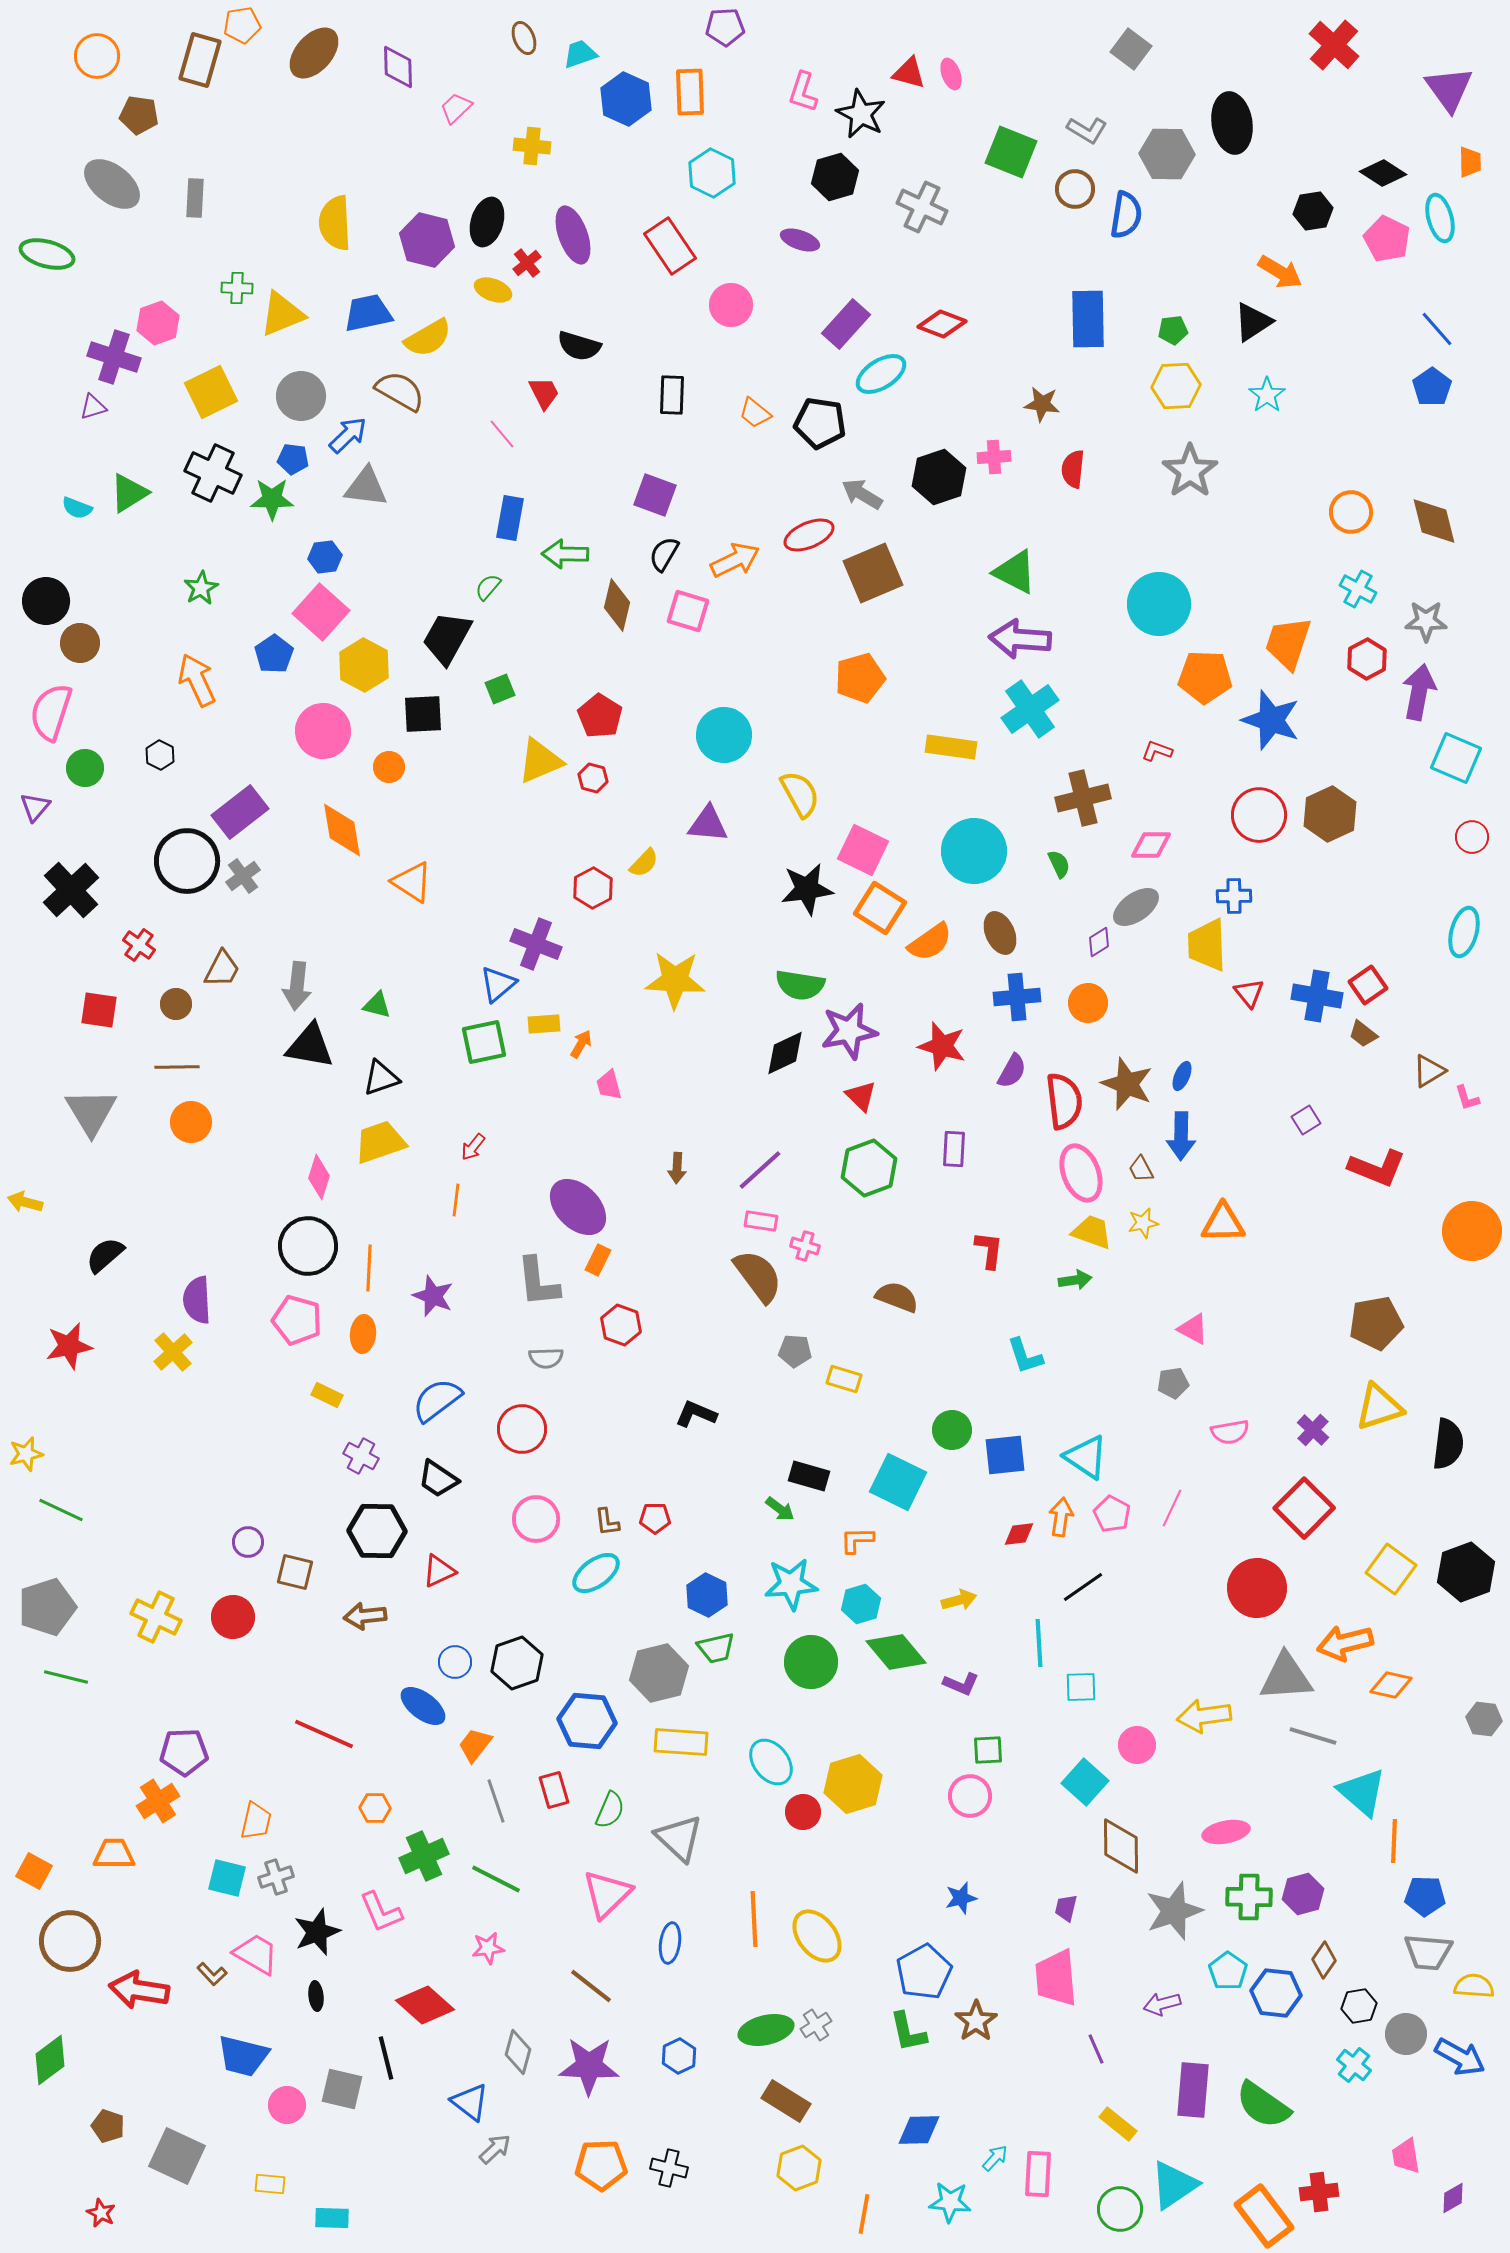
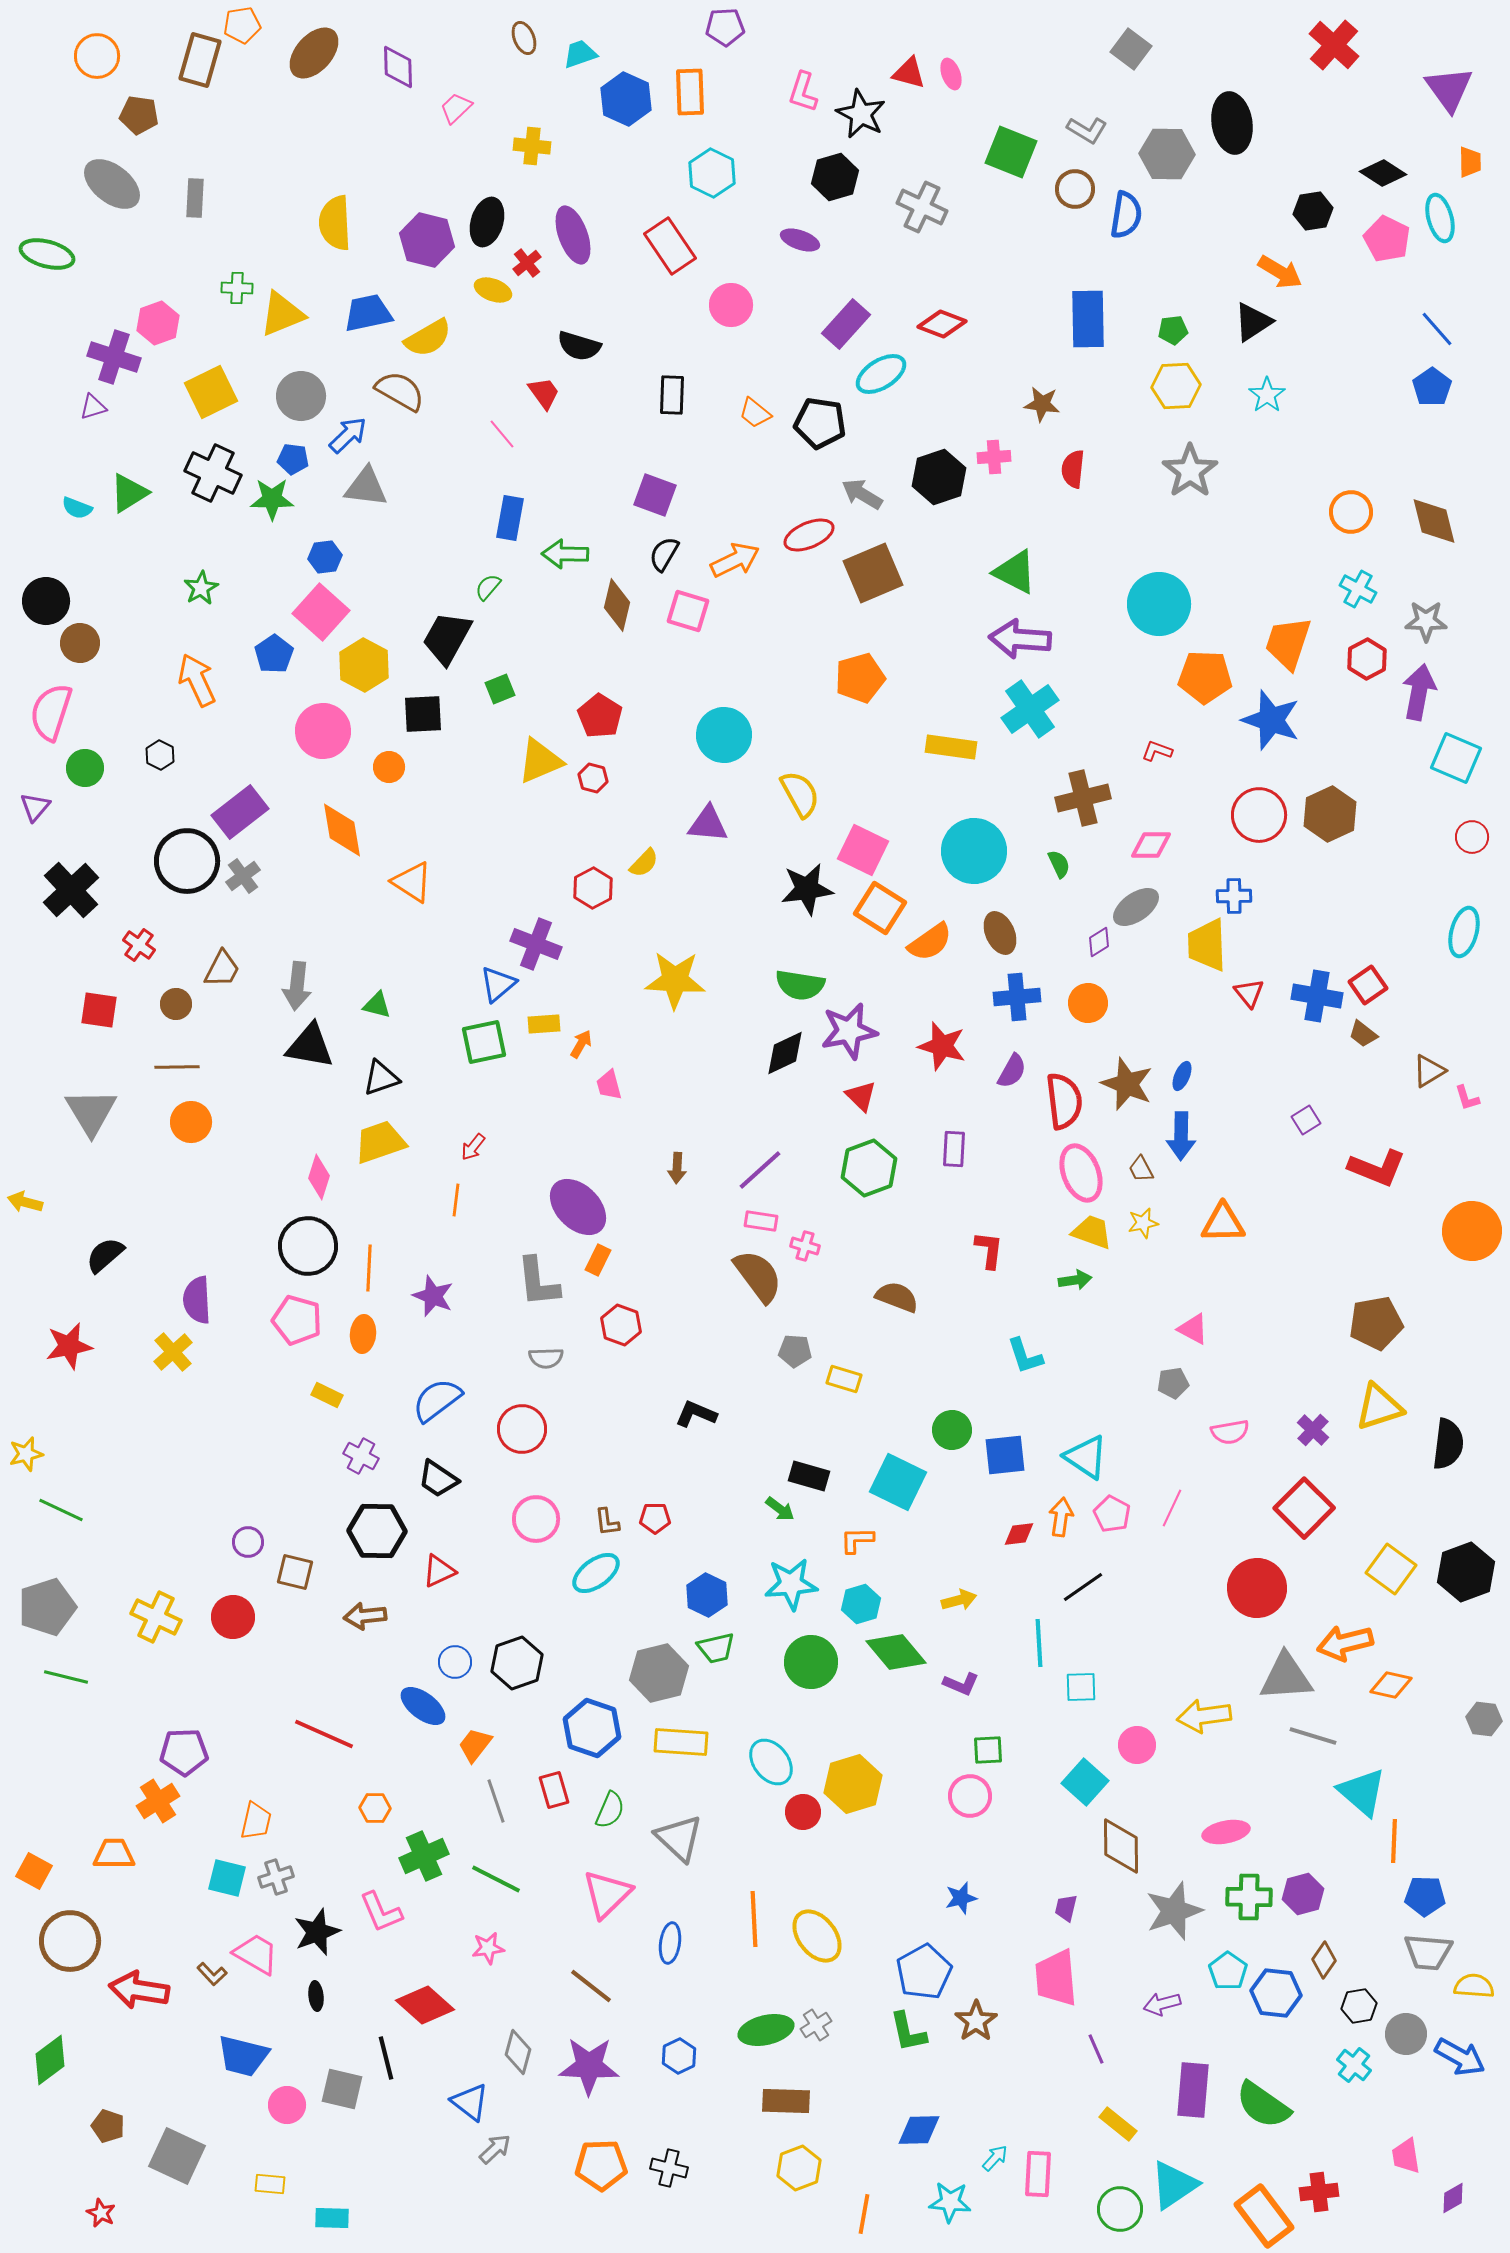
red trapezoid at (544, 393): rotated 9 degrees counterclockwise
blue hexagon at (587, 1721): moved 5 px right, 7 px down; rotated 14 degrees clockwise
brown rectangle at (786, 2101): rotated 30 degrees counterclockwise
